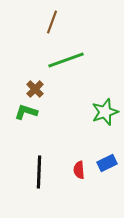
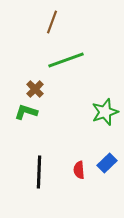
blue rectangle: rotated 18 degrees counterclockwise
